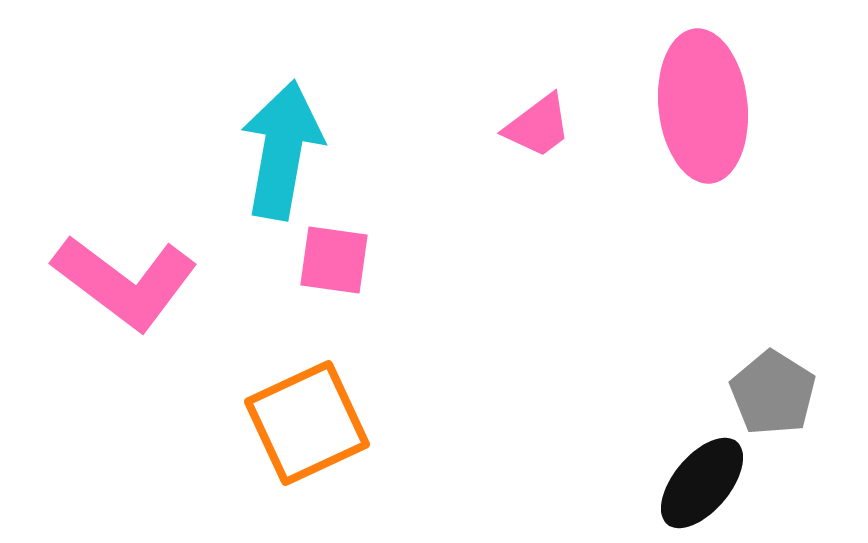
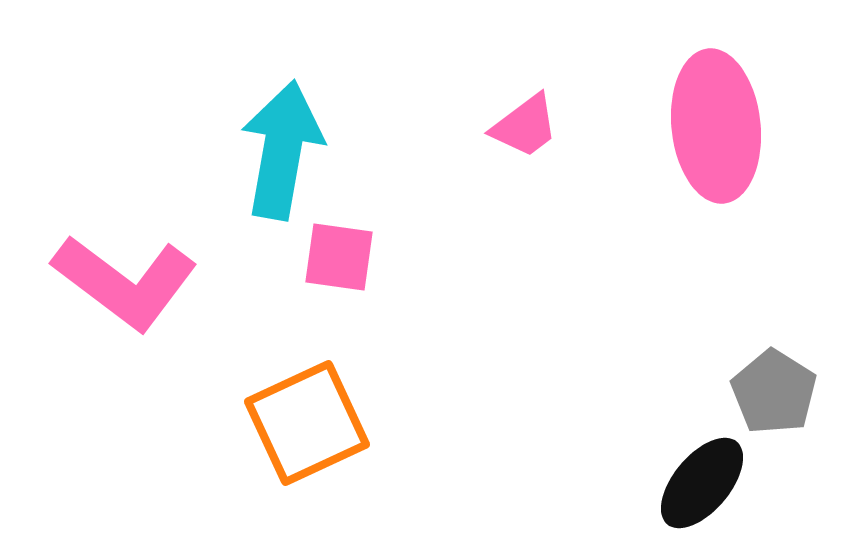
pink ellipse: moved 13 px right, 20 px down
pink trapezoid: moved 13 px left
pink square: moved 5 px right, 3 px up
gray pentagon: moved 1 px right, 1 px up
